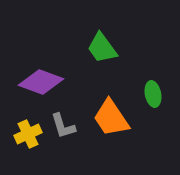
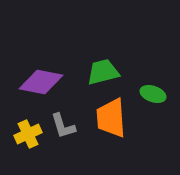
green trapezoid: moved 1 px right, 24 px down; rotated 112 degrees clockwise
purple diamond: rotated 9 degrees counterclockwise
green ellipse: rotated 60 degrees counterclockwise
orange trapezoid: rotated 30 degrees clockwise
